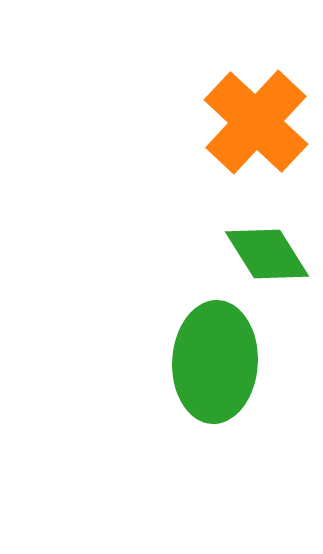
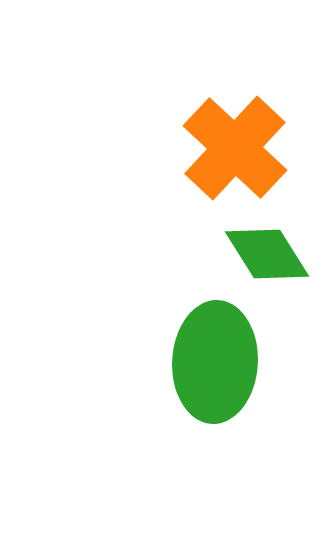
orange cross: moved 21 px left, 26 px down
